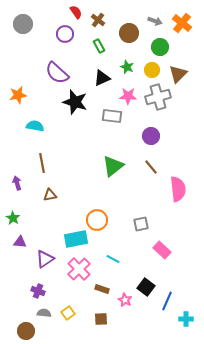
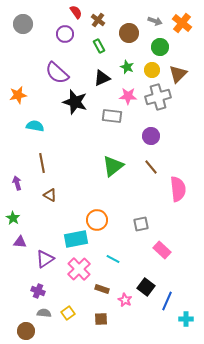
brown triangle at (50, 195): rotated 40 degrees clockwise
